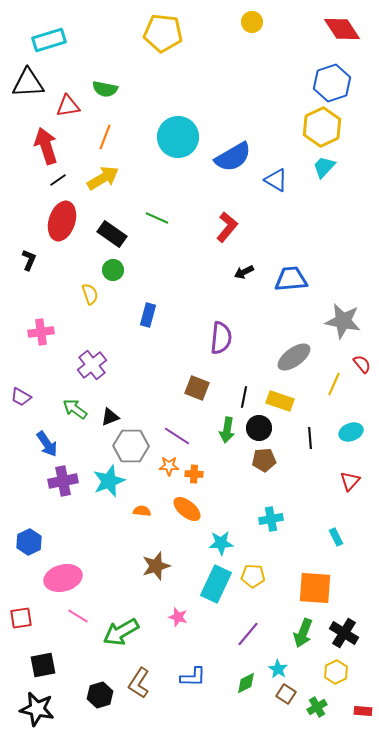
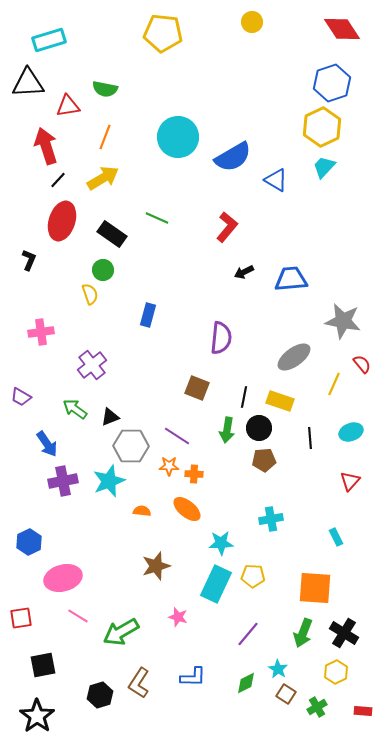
black line at (58, 180): rotated 12 degrees counterclockwise
green circle at (113, 270): moved 10 px left
black star at (37, 709): moved 7 px down; rotated 24 degrees clockwise
